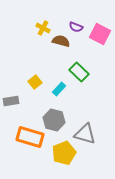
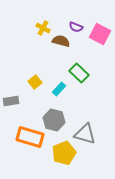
green rectangle: moved 1 px down
